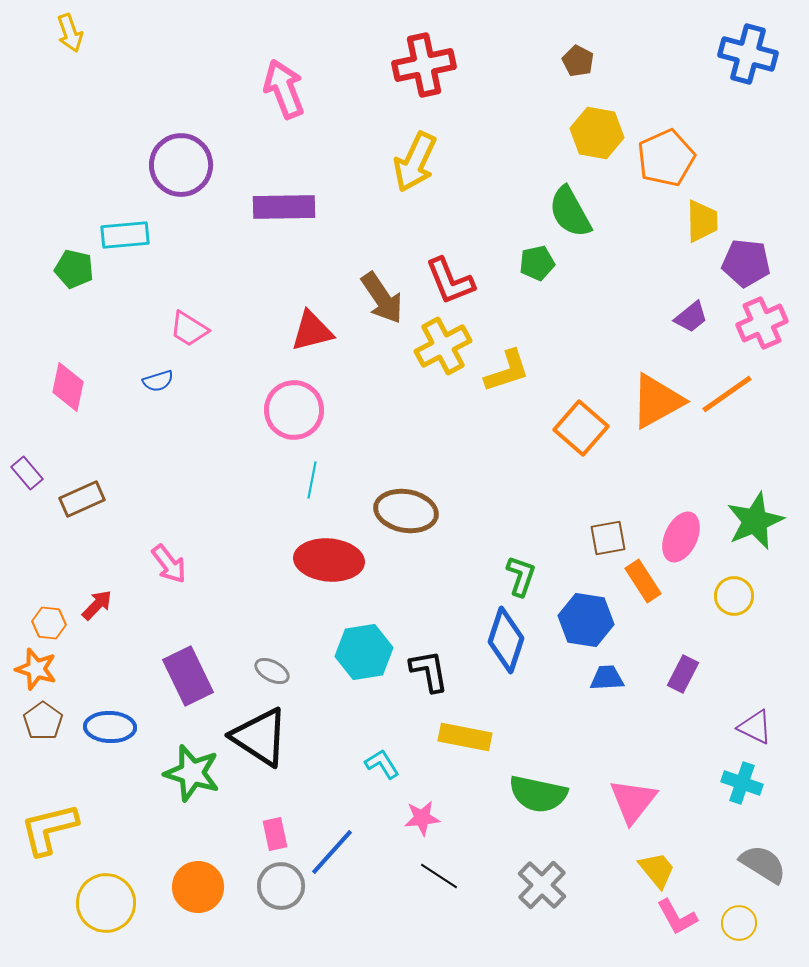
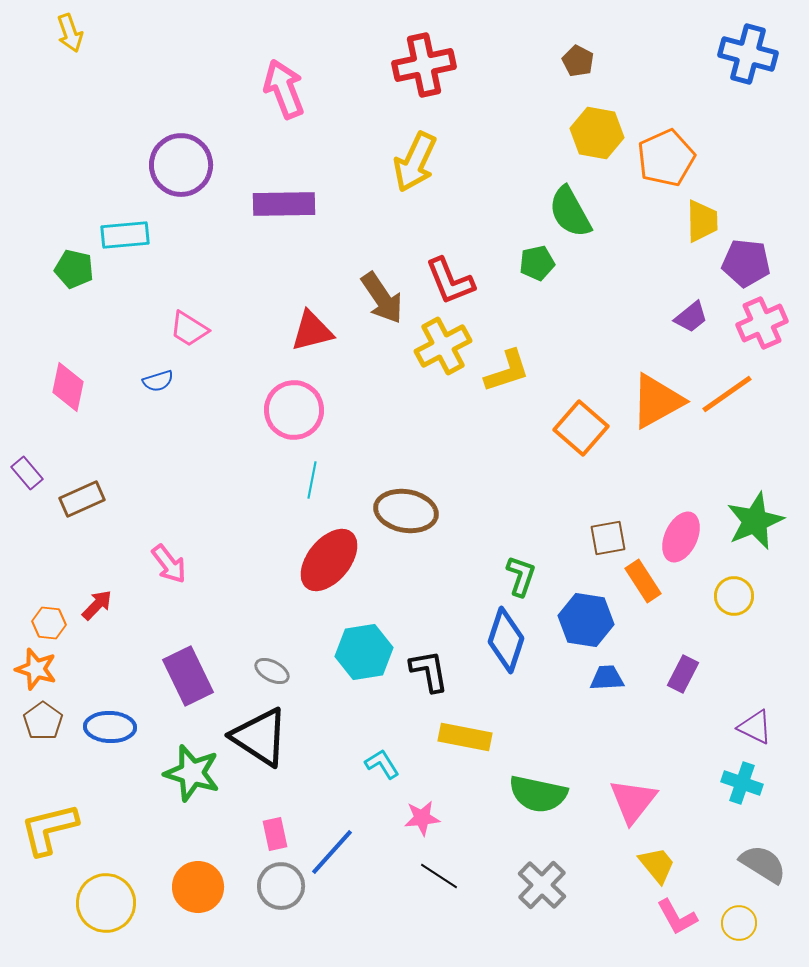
purple rectangle at (284, 207): moved 3 px up
red ellipse at (329, 560): rotated 56 degrees counterclockwise
yellow trapezoid at (657, 870): moved 5 px up
